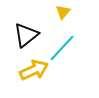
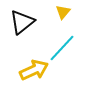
black triangle: moved 4 px left, 13 px up
